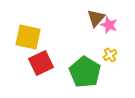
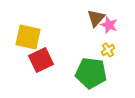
yellow cross: moved 2 px left, 5 px up
red square: moved 3 px up
green pentagon: moved 6 px right, 1 px down; rotated 24 degrees counterclockwise
